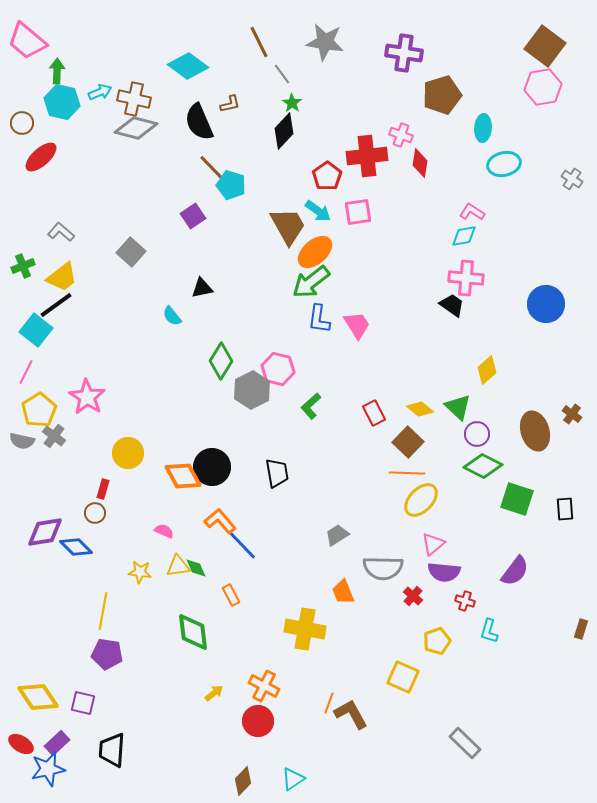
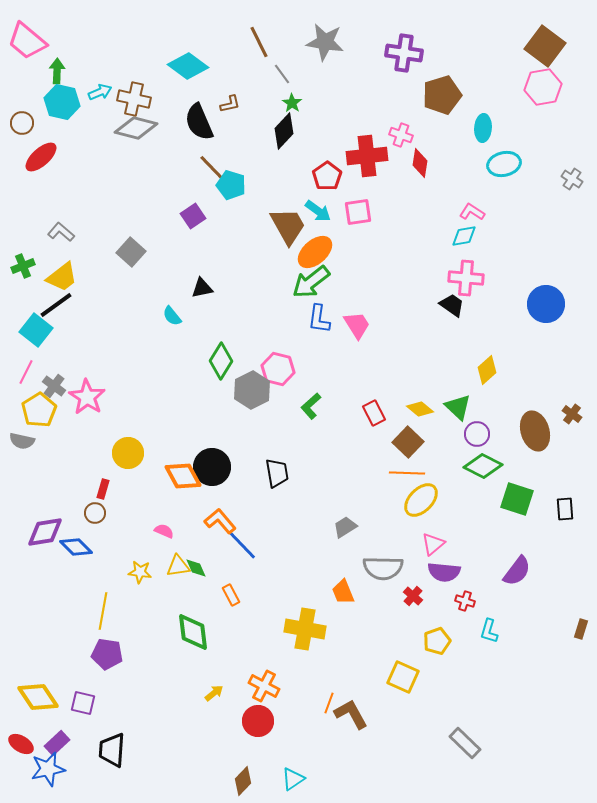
gray cross at (54, 436): moved 50 px up
gray trapezoid at (337, 535): moved 8 px right, 8 px up
purple semicircle at (515, 571): moved 2 px right
